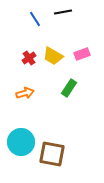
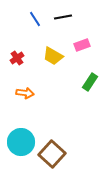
black line: moved 5 px down
pink rectangle: moved 9 px up
red cross: moved 12 px left
green rectangle: moved 21 px right, 6 px up
orange arrow: rotated 24 degrees clockwise
brown square: rotated 32 degrees clockwise
